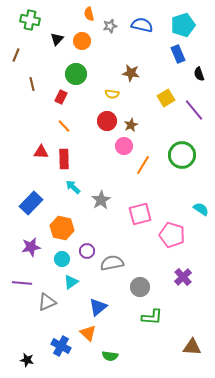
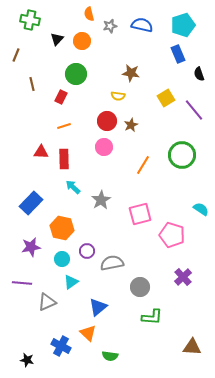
yellow semicircle at (112, 94): moved 6 px right, 2 px down
orange line at (64, 126): rotated 64 degrees counterclockwise
pink circle at (124, 146): moved 20 px left, 1 px down
